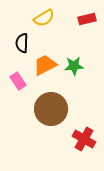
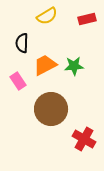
yellow semicircle: moved 3 px right, 2 px up
